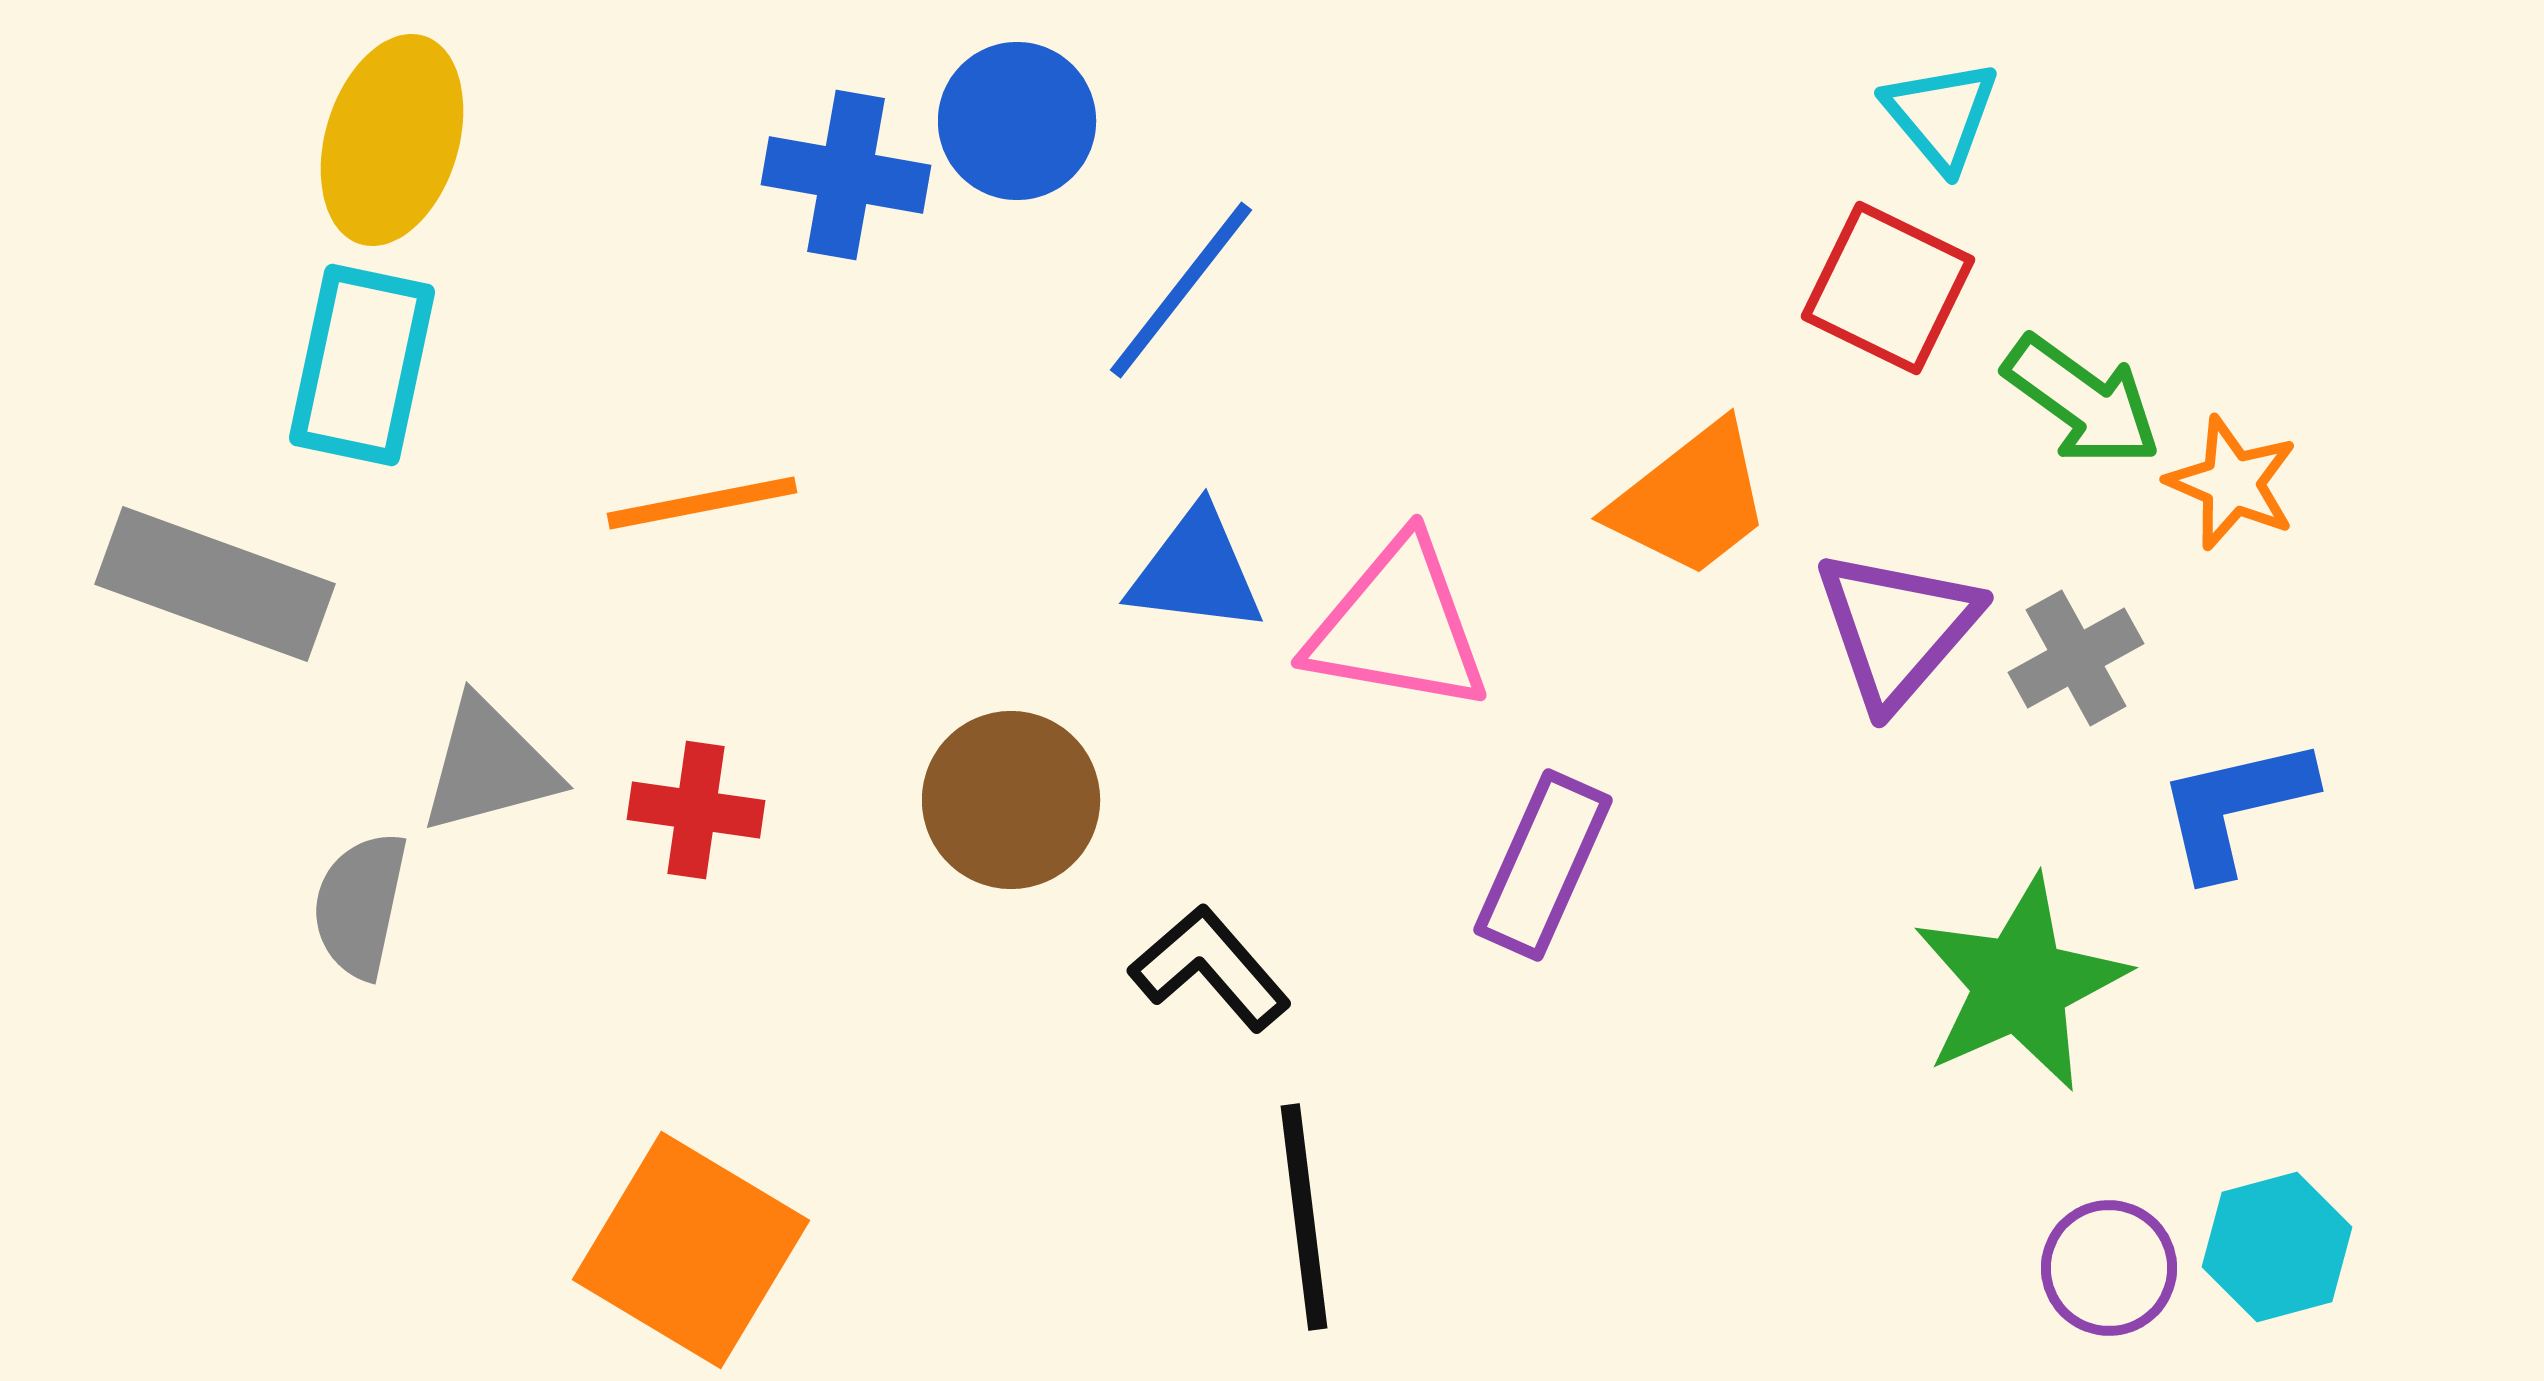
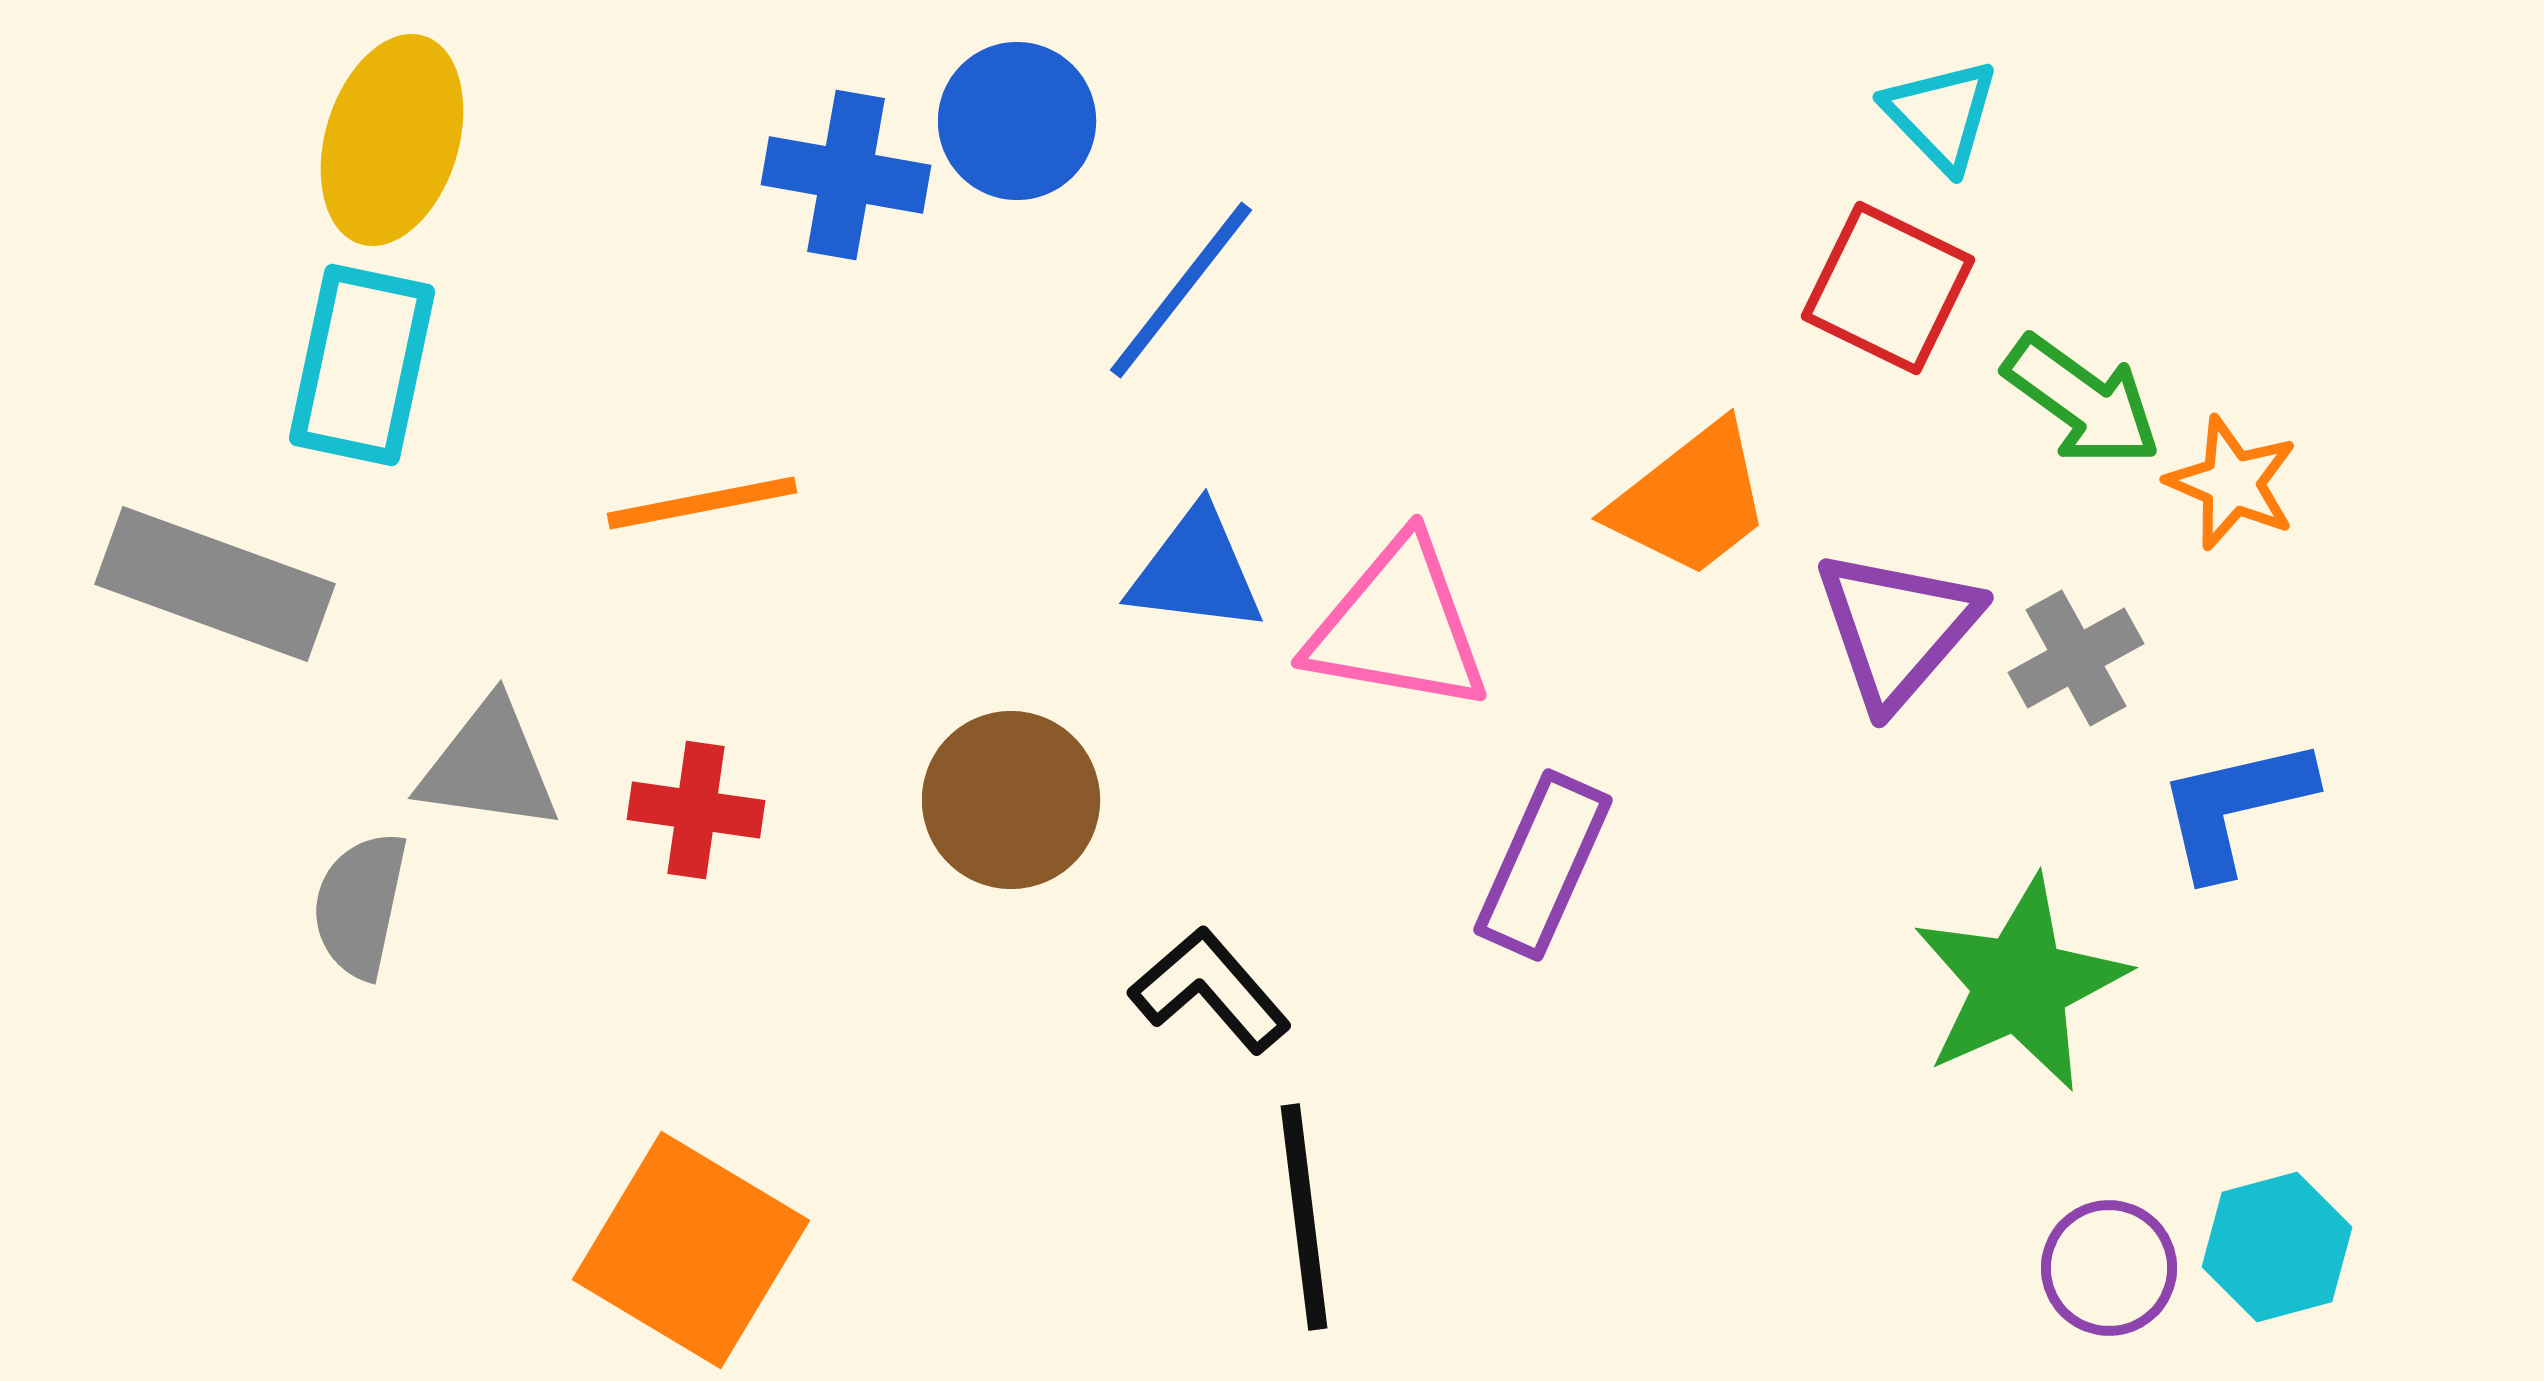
cyan triangle: rotated 4 degrees counterclockwise
gray triangle: rotated 23 degrees clockwise
black L-shape: moved 22 px down
